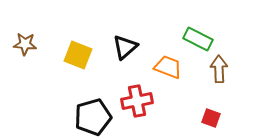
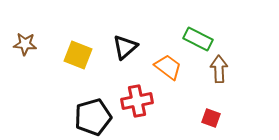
orange trapezoid: rotated 16 degrees clockwise
